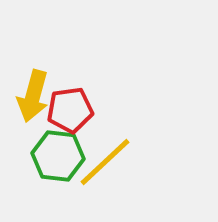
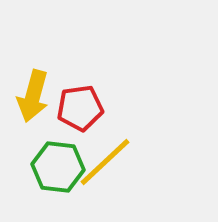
red pentagon: moved 10 px right, 2 px up
green hexagon: moved 11 px down
